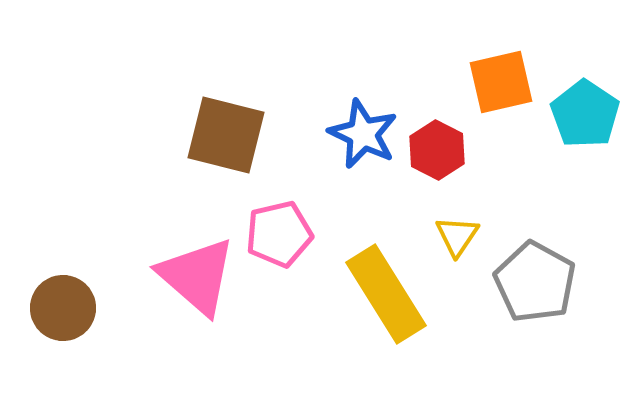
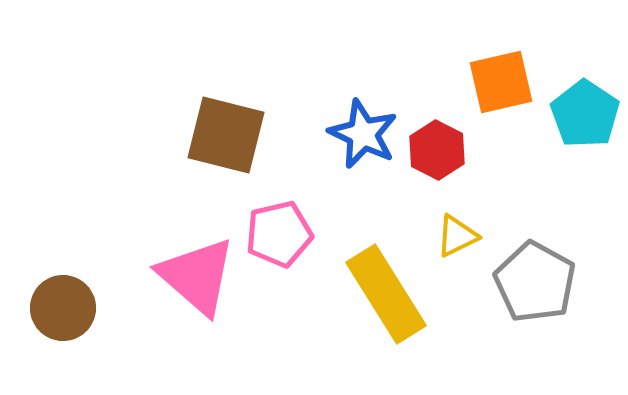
yellow triangle: rotated 30 degrees clockwise
